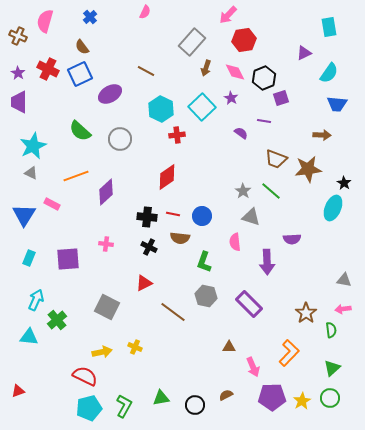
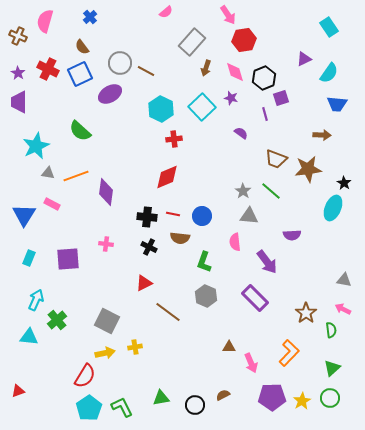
pink semicircle at (145, 12): moved 21 px right; rotated 24 degrees clockwise
pink arrow at (228, 15): rotated 78 degrees counterclockwise
cyan rectangle at (329, 27): rotated 24 degrees counterclockwise
purple triangle at (304, 53): moved 6 px down
pink diamond at (235, 72): rotated 10 degrees clockwise
purple star at (231, 98): rotated 16 degrees counterclockwise
purple line at (264, 121): moved 1 px right, 7 px up; rotated 64 degrees clockwise
red cross at (177, 135): moved 3 px left, 4 px down
gray circle at (120, 139): moved 76 px up
cyan star at (33, 146): moved 3 px right
gray triangle at (31, 173): moved 17 px right; rotated 16 degrees counterclockwise
red diamond at (167, 177): rotated 12 degrees clockwise
purple diamond at (106, 192): rotated 40 degrees counterclockwise
gray triangle at (251, 217): moved 2 px left, 1 px up; rotated 12 degrees counterclockwise
purple semicircle at (292, 239): moved 4 px up
purple arrow at (267, 262): rotated 35 degrees counterclockwise
gray hexagon at (206, 296): rotated 10 degrees clockwise
purple rectangle at (249, 304): moved 6 px right, 6 px up
gray square at (107, 307): moved 14 px down
pink arrow at (343, 309): rotated 35 degrees clockwise
brown line at (173, 312): moved 5 px left
yellow cross at (135, 347): rotated 32 degrees counterclockwise
yellow arrow at (102, 352): moved 3 px right, 1 px down
pink arrow at (253, 367): moved 2 px left, 4 px up
red semicircle at (85, 376): rotated 95 degrees clockwise
brown semicircle at (226, 395): moved 3 px left
green L-shape at (124, 406): moved 2 px left, 1 px down; rotated 55 degrees counterclockwise
cyan pentagon at (89, 408): rotated 20 degrees counterclockwise
